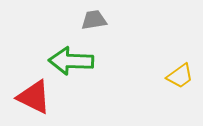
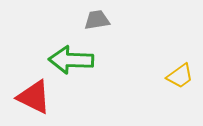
gray trapezoid: moved 3 px right
green arrow: moved 1 px up
